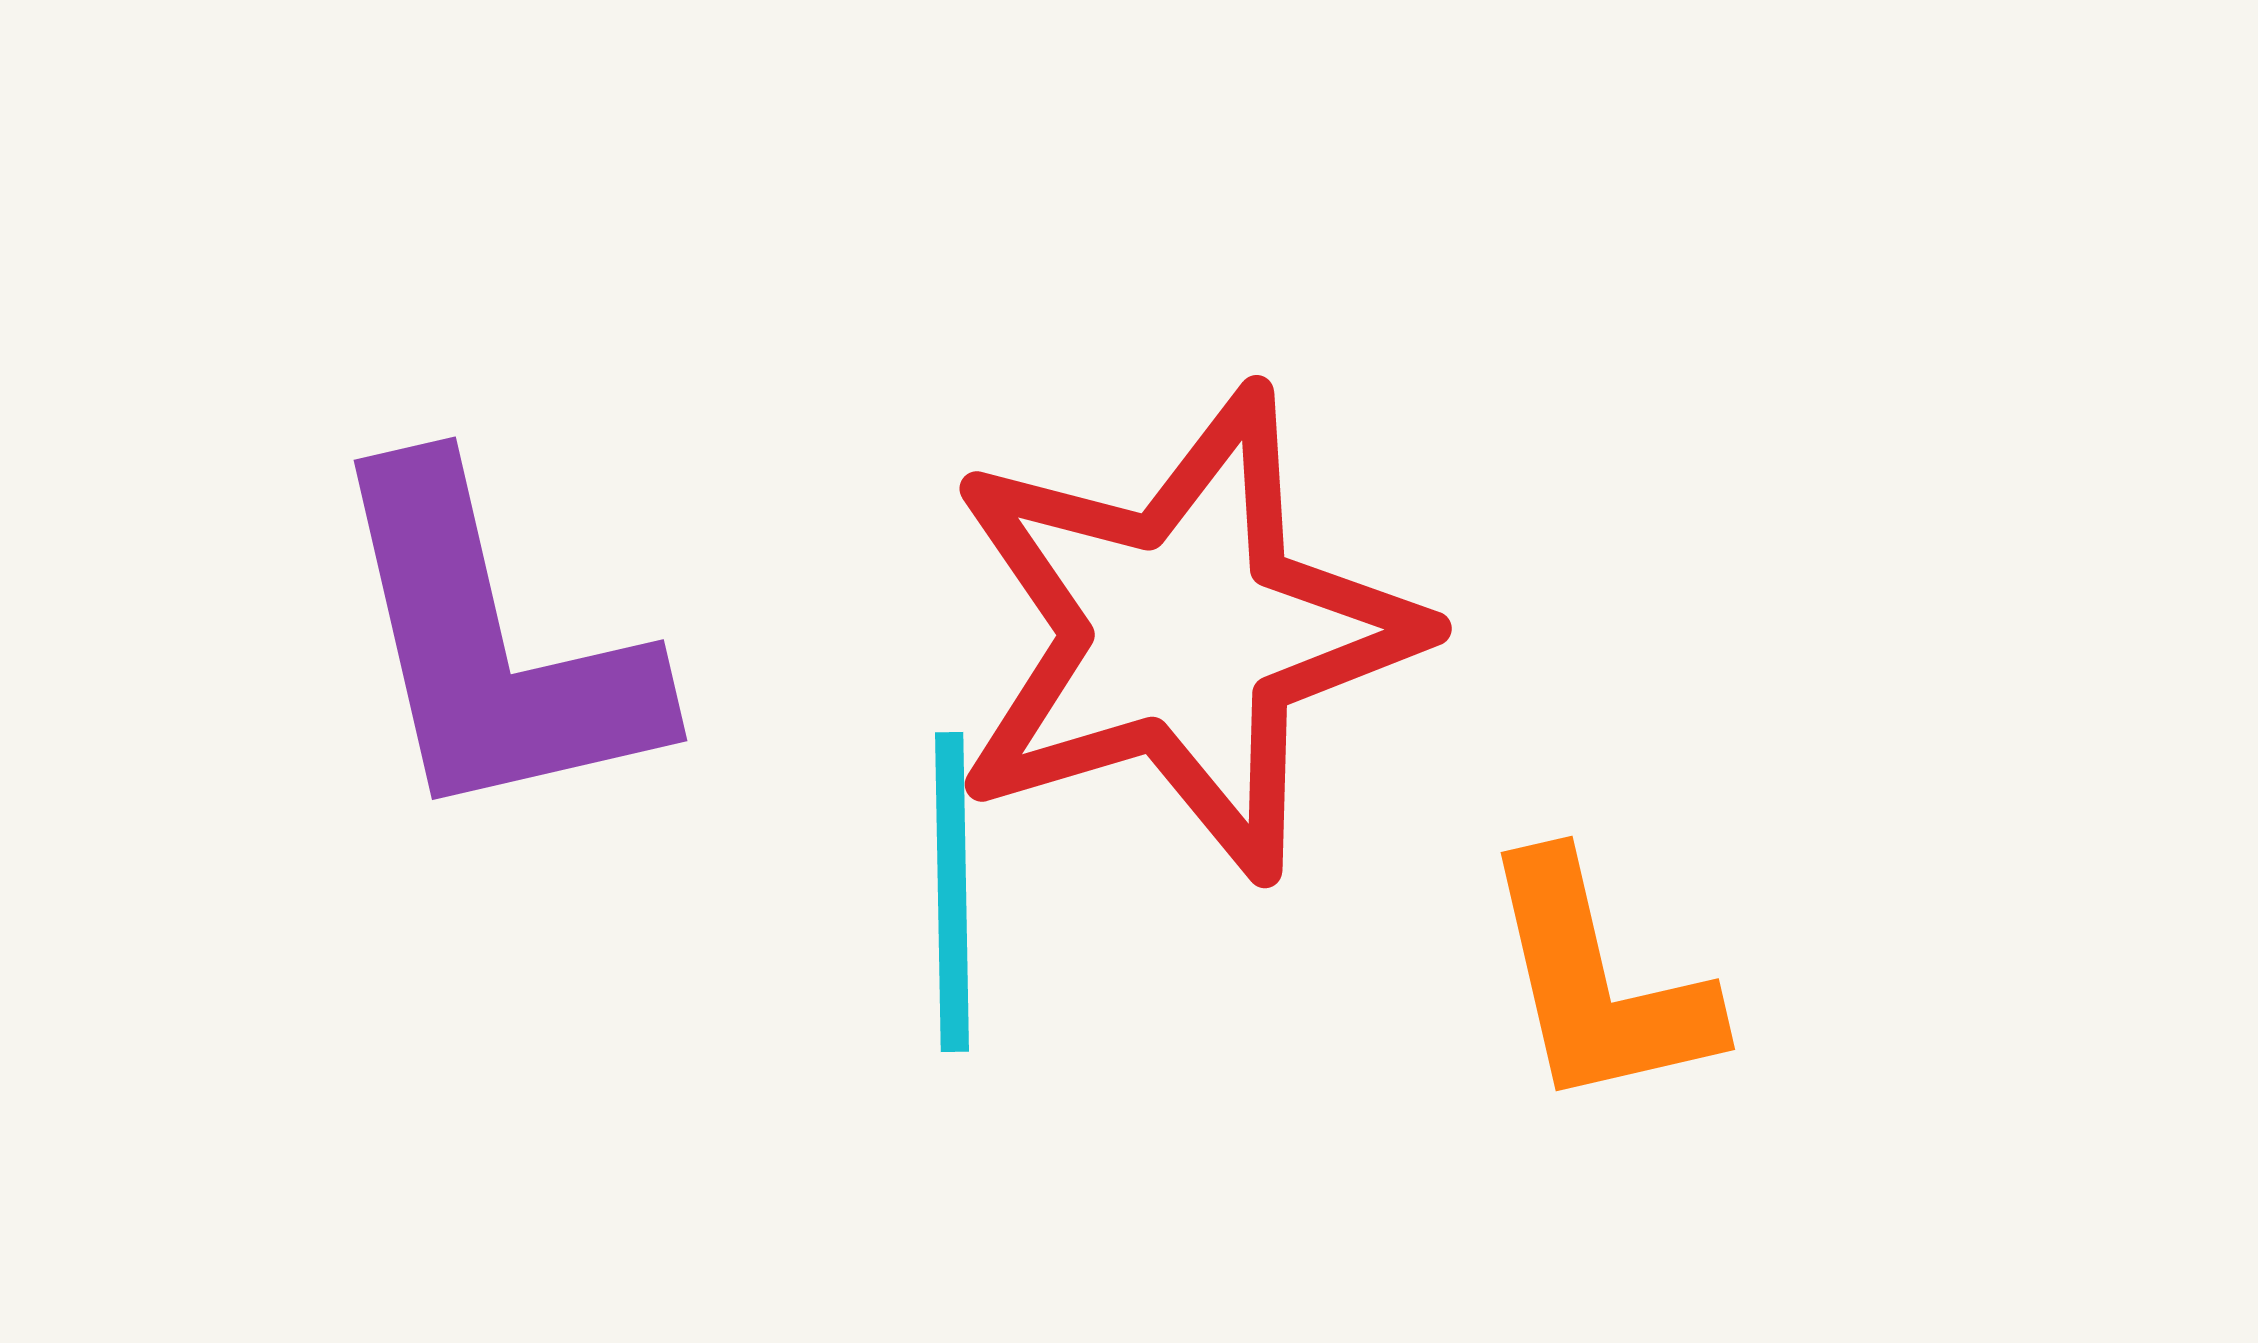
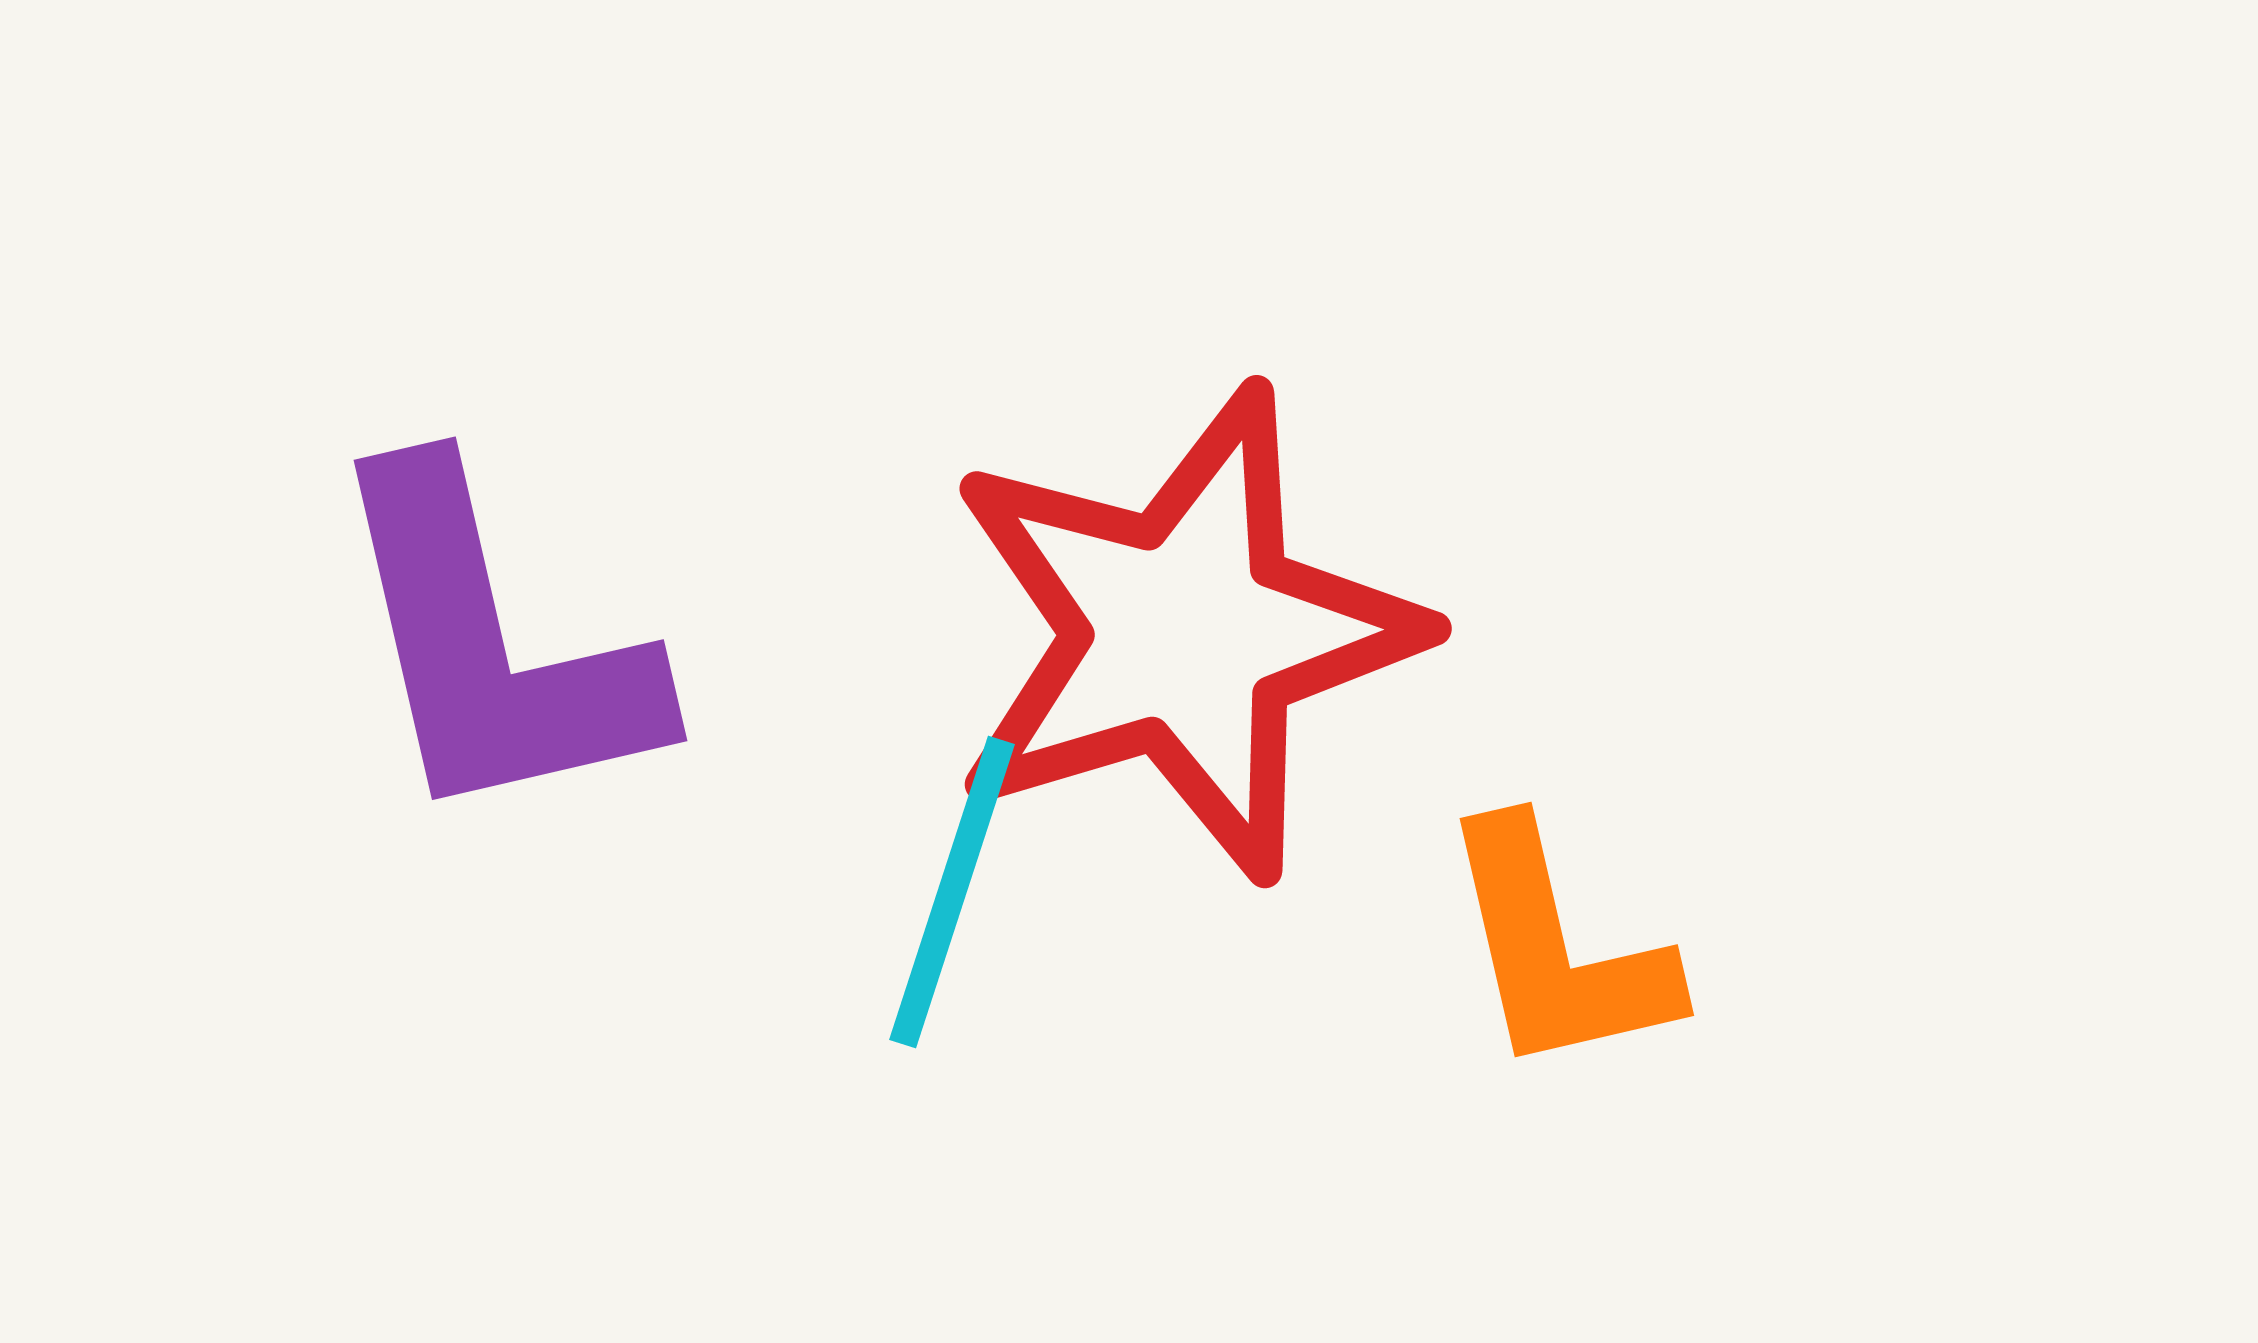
cyan line: rotated 19 degrees clockwise
orange L-shape: moved 41 px left, 34 px up
